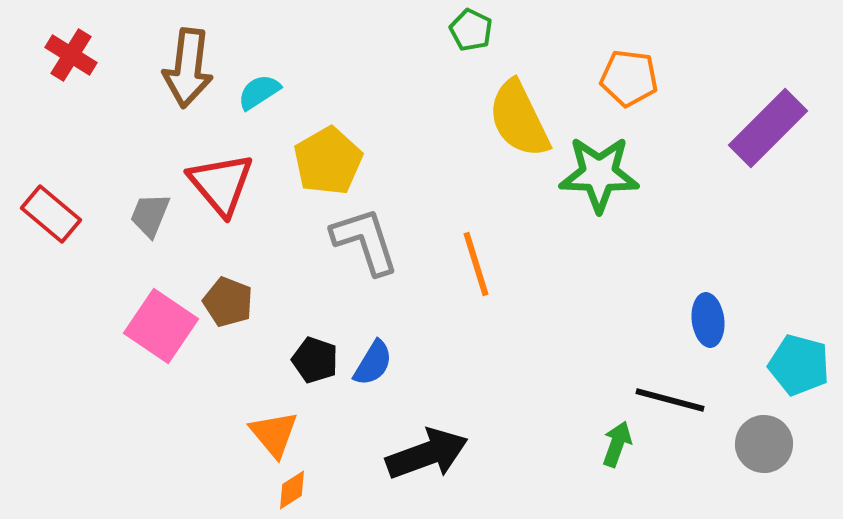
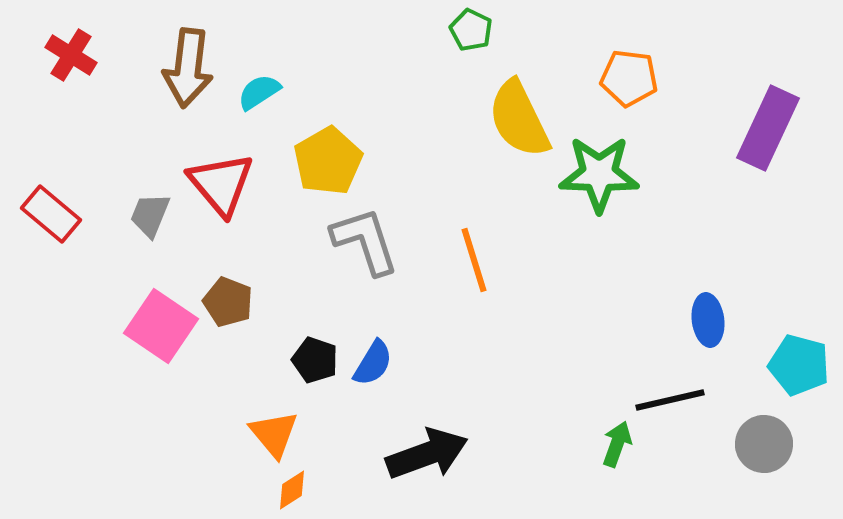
purple rectangle: rotated 20 degrees counterclockwise
orange line: moved 2 px left, 4 px up
black line: rotated 28 degrees counterclockwise
